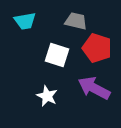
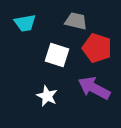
cyan trapezoid: moved 2 px down
